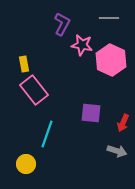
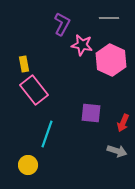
yellow circle: moved 2 px right, 1 px down
